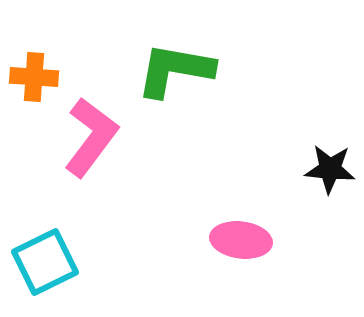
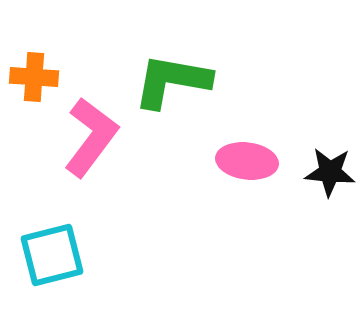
green L-shape: moved 3 px left, 11 px down
black star: moved 3 px down
pink ellipse: moved 6 px right, 79 px up
cyan square: moved 7 px right, 7 px up; rotated 12 degrees clockwise
